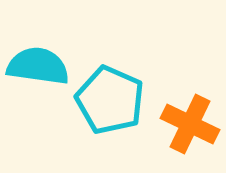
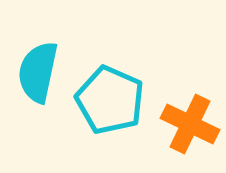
cyan semicircle: moved 6 px down; rotated 86 degrees counterclockwise
